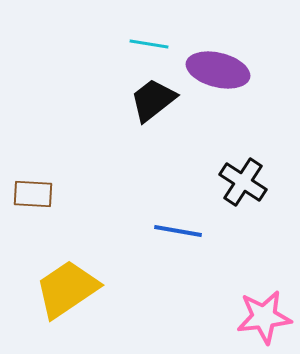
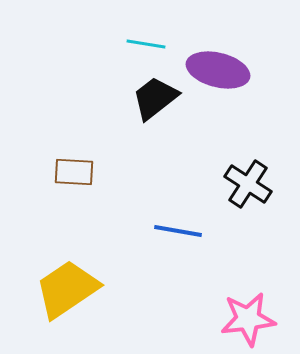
cyan line: moved 3 px left
black trapezoid: moved 2 px right, 2 px up
black cross: moved 5 px right, 2 px down
brown rectangle: moved 41 px right, 22 px up
pink star: moved 16 px left, 2 px down
